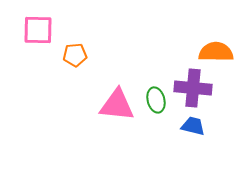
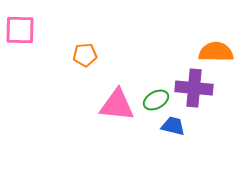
pink square: moved 18 px left
orange pentagon: moved 10 px right
purple cross: moved 1 px right
green ellipse: rotated 75 degrees clockwise
blue trapezoid: moved 20 px left
